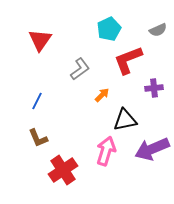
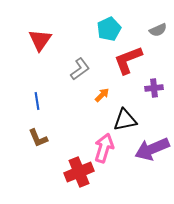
blue line: rotated 36 degrees counterclockwise
pink arrow: moved 2 px left, 3 px up
red cross: moved 16 px right, 2 px down; rotated 12 degrees clockwise
